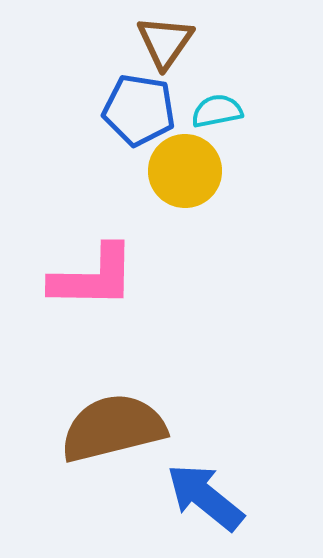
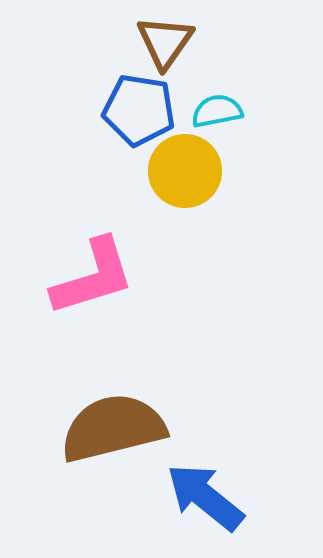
pink L-shape: rotated 18 degrees counterclockwise
